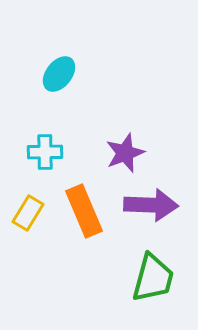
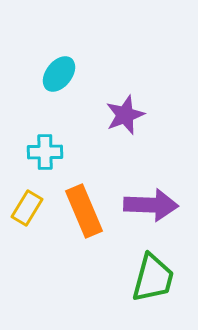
purple star: moved 38 px up
yellow rectangle: moved 1 px left, 5 px up
